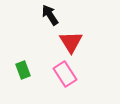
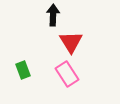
black arrow: moved 3 px right; rotated 35 degrees clockwise
pink rectangle: moved 2 px right
